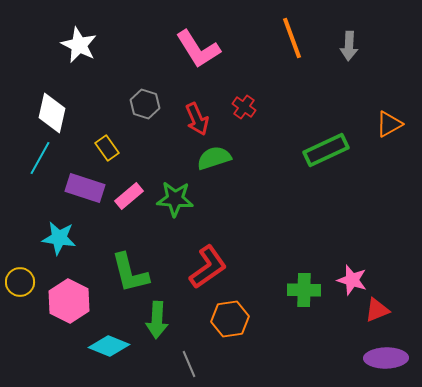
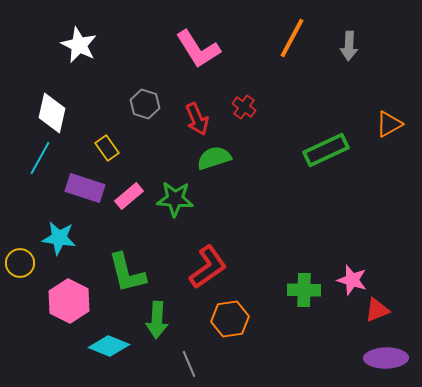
orange line: rotated 48 degrees clockwise
green L-shape: moved 3 px left
yellow circle: moved 19 px up
